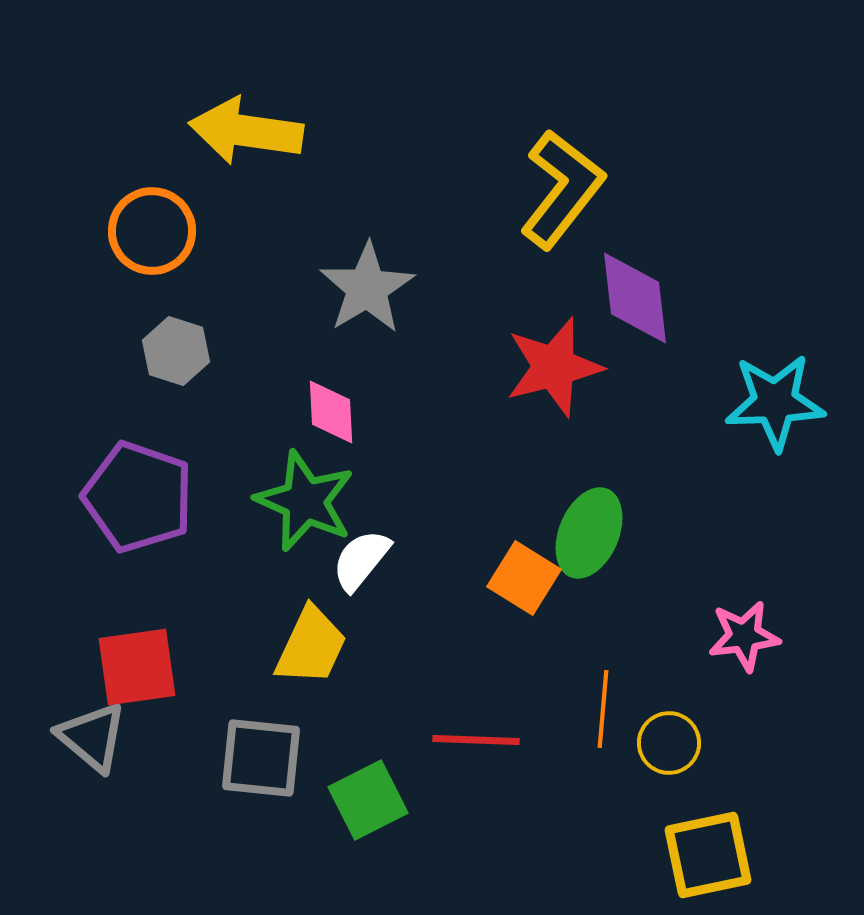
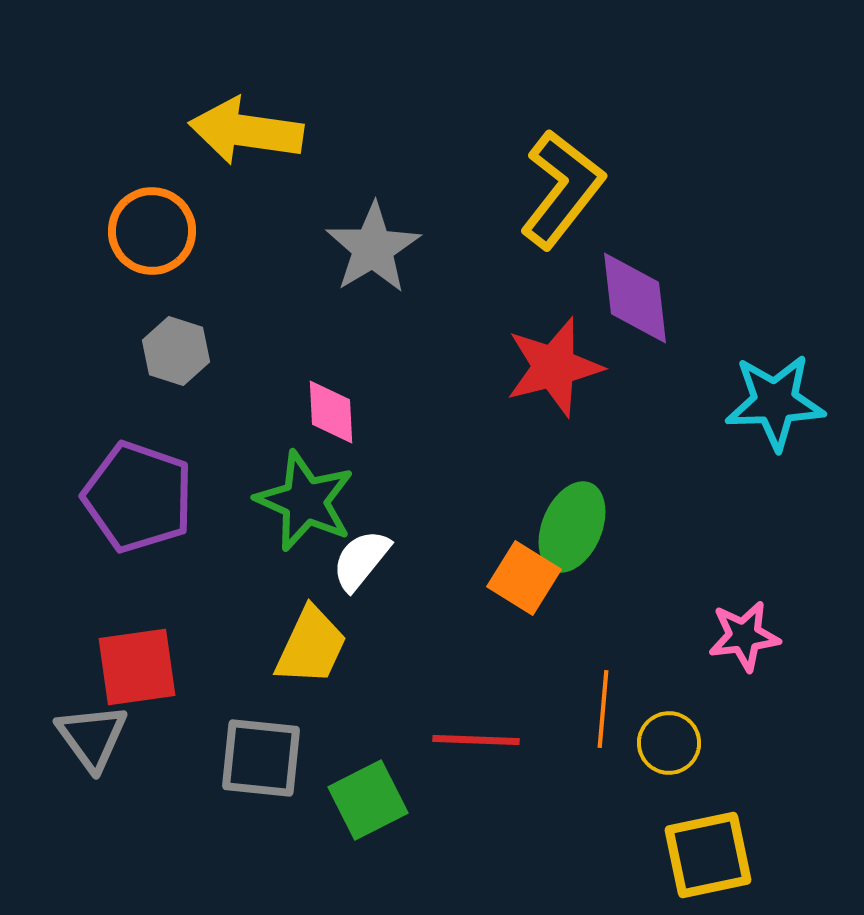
gray star: moved 6 px right, 40 px up
green ellipse: moved 17 px left, 6 px up
gray triangle: rotated 14 degrees clockwise
